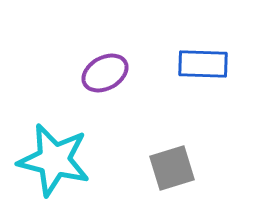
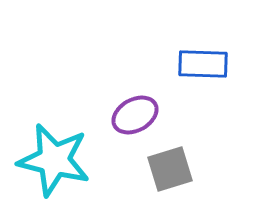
purple ellipse: moved 30 px right, 42 px down
gray square: moved 2 px left, 1 px down
